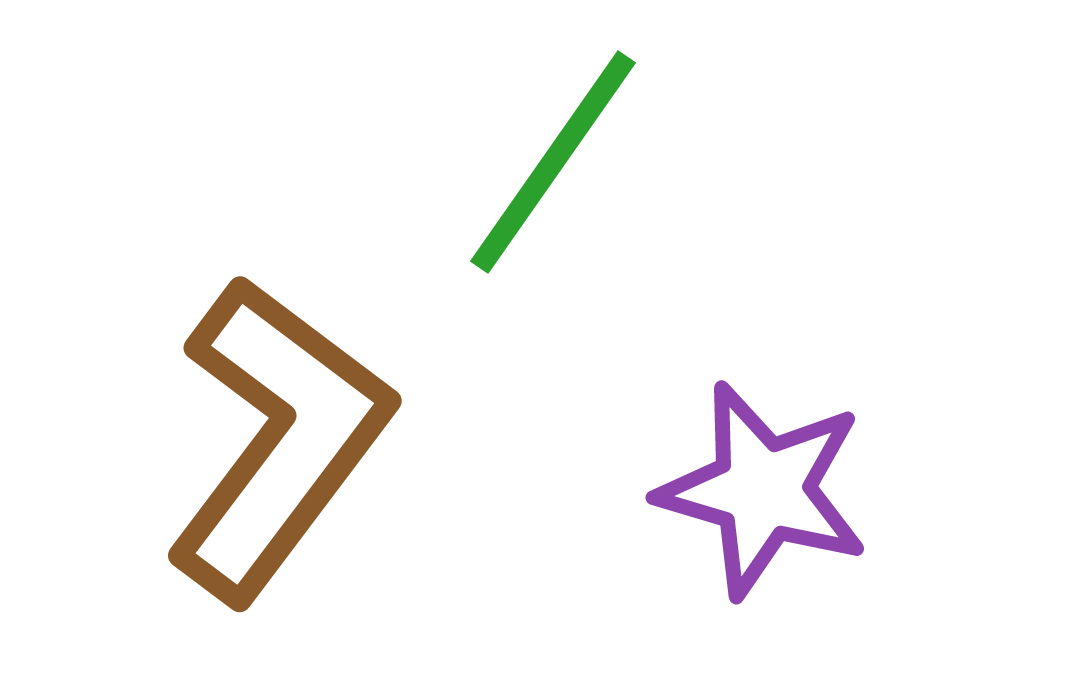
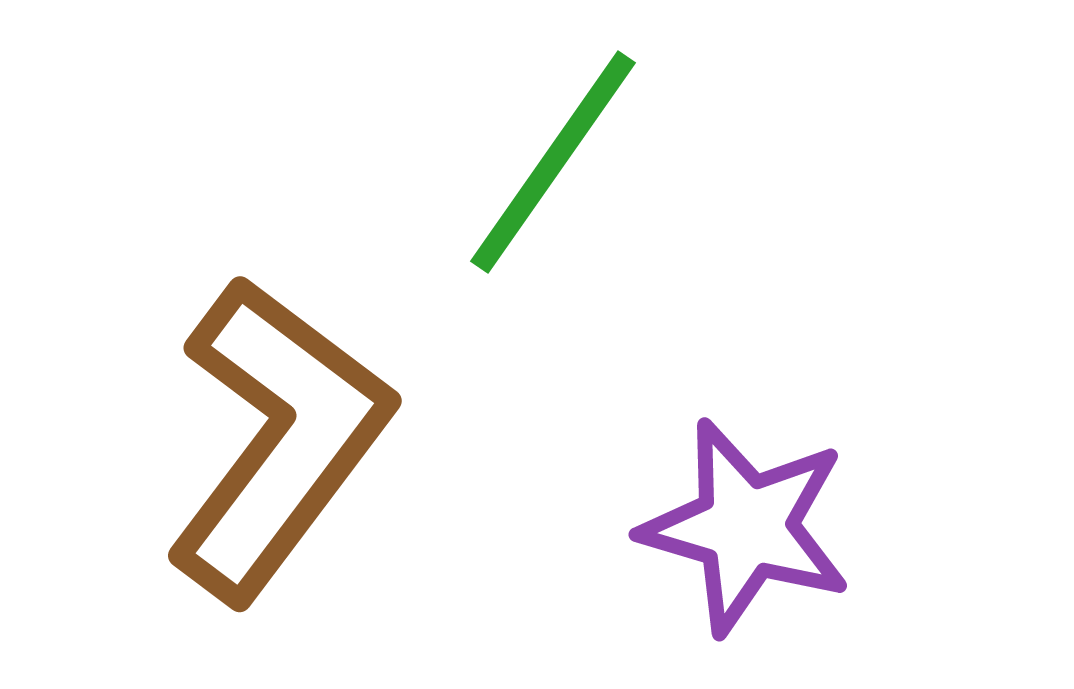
purple star: moved 17 px left, 37 px down
